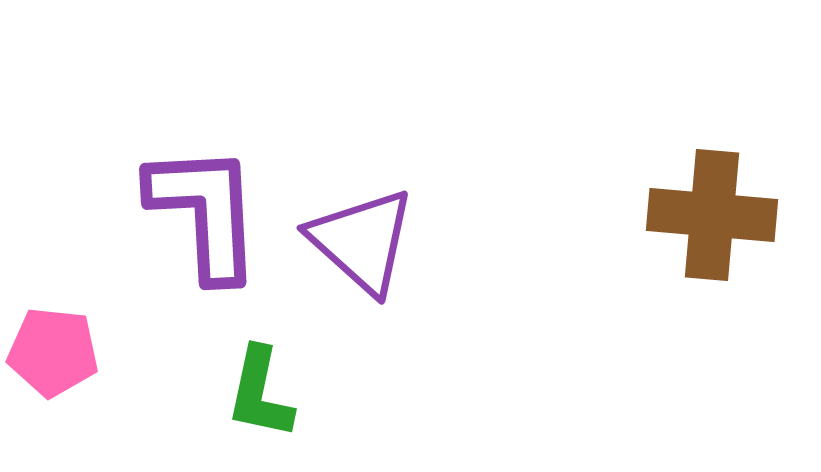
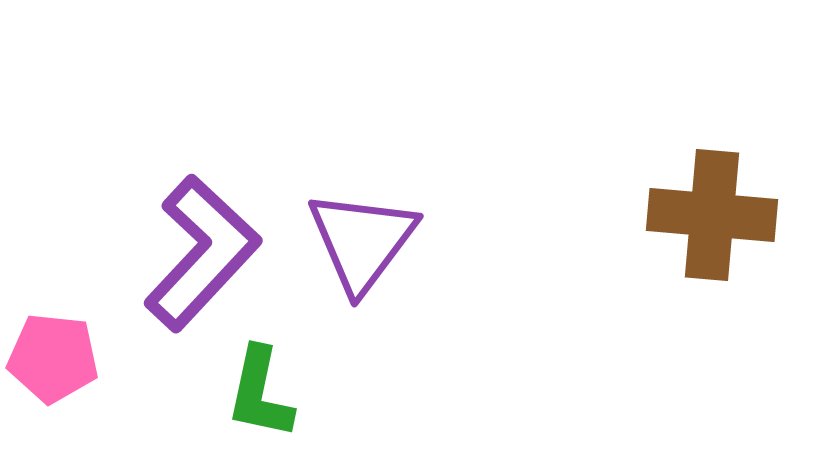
purple L-shape: moved 3 px left, 41 px down; rotated 46 degrees clockwise
purple triangle: rotated 25 degrees clockwise
pink pentagon: moved 6 px down
